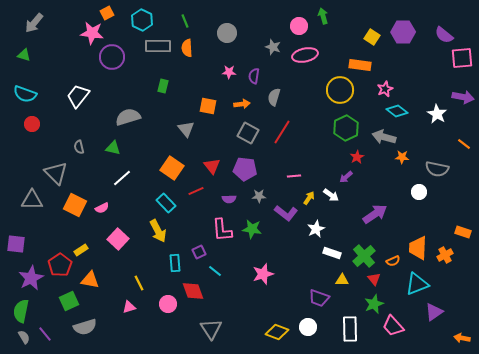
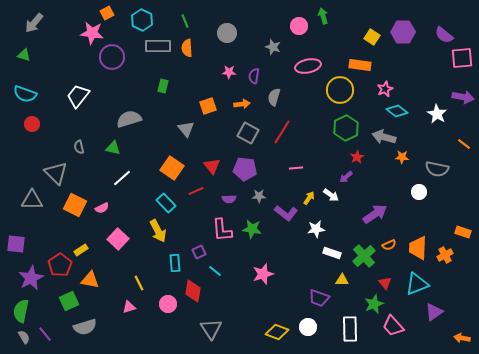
pink ellipse at (305, 55): moved 3 px right, 11 px down
orange square at (208, 106): rotated 30 degrees counterclockwise
gray semicircle at (128, 117): moved 1 px right, 2 px down
pink line at (294, 176): moved 2 px right, 8 px up
white star at (316, 229): rotated 18 degrees clockwise
orange semicircle at (393, 261): moved 4 px left, 16 px up
red triangle at (374, 279): moved 11 px right, 4 px down
red diamond at (193, 291): rotated 30 degrees clockwise
